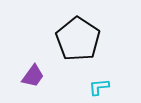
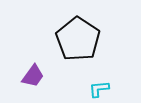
cyan L-shape: moved 2 px down
